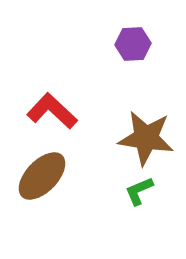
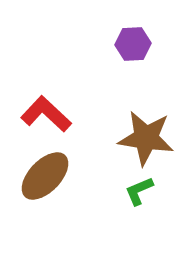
red L-shape: moved 6 px left, 3 px down
brown ellipse: moved 3 px right
